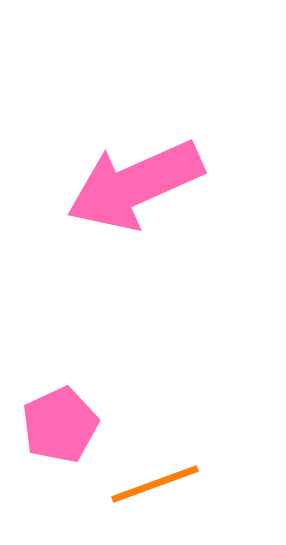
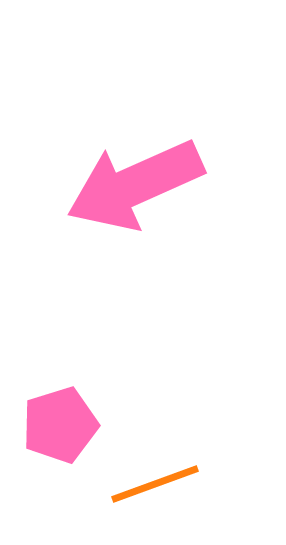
pink pentagon: rotated 8 degrees clockwise
